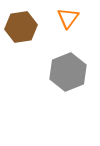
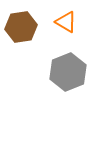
orange triangle: moved 2 px left, 4 px down; rotated 35 degrees counterclockwise
